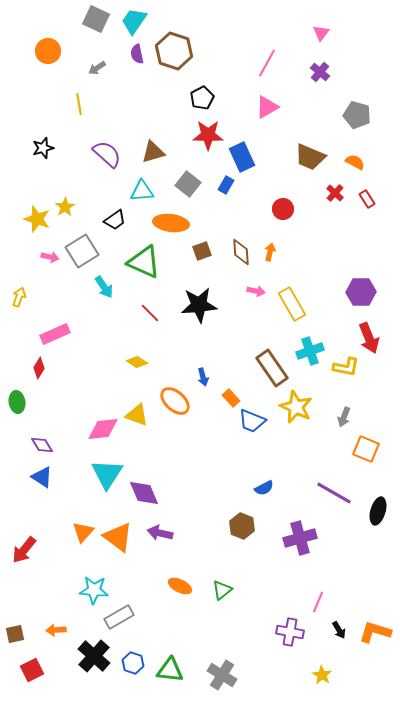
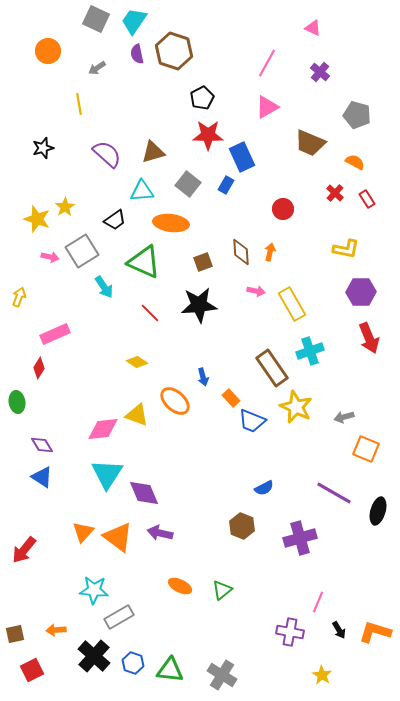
pink triangle at (321, 33): moved 8 px left, 5 px up; rotated 42 degrees counterclockwise
brown trapezoid at (310, 157): moved 14 px up
brown square at (202, 251): moved 1 px right, 11 px down
yellow L-shape at (346, 367): moved 118 px up
gray arrow at (344, 417): rotated 54 degrees clockwise
